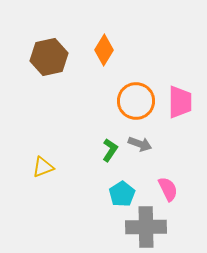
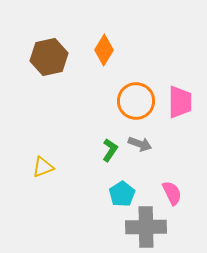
pink semicircle: moved 4 px right, 4 px down
